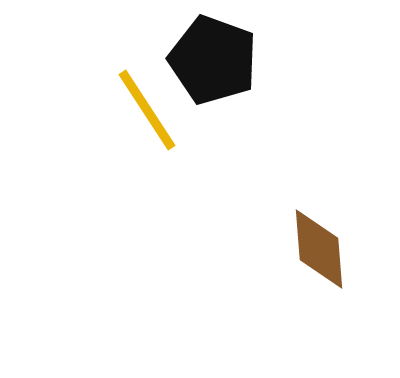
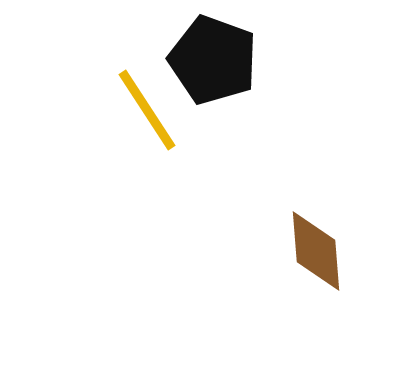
brown diamond: moved 3 px left, 2 px down
